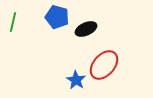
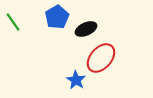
blue pentagon: rotated 25 degrees clockwise
green line: rotated 48 degrees counterclockwise
red ellipse: moved 3 px left, 7 px up
